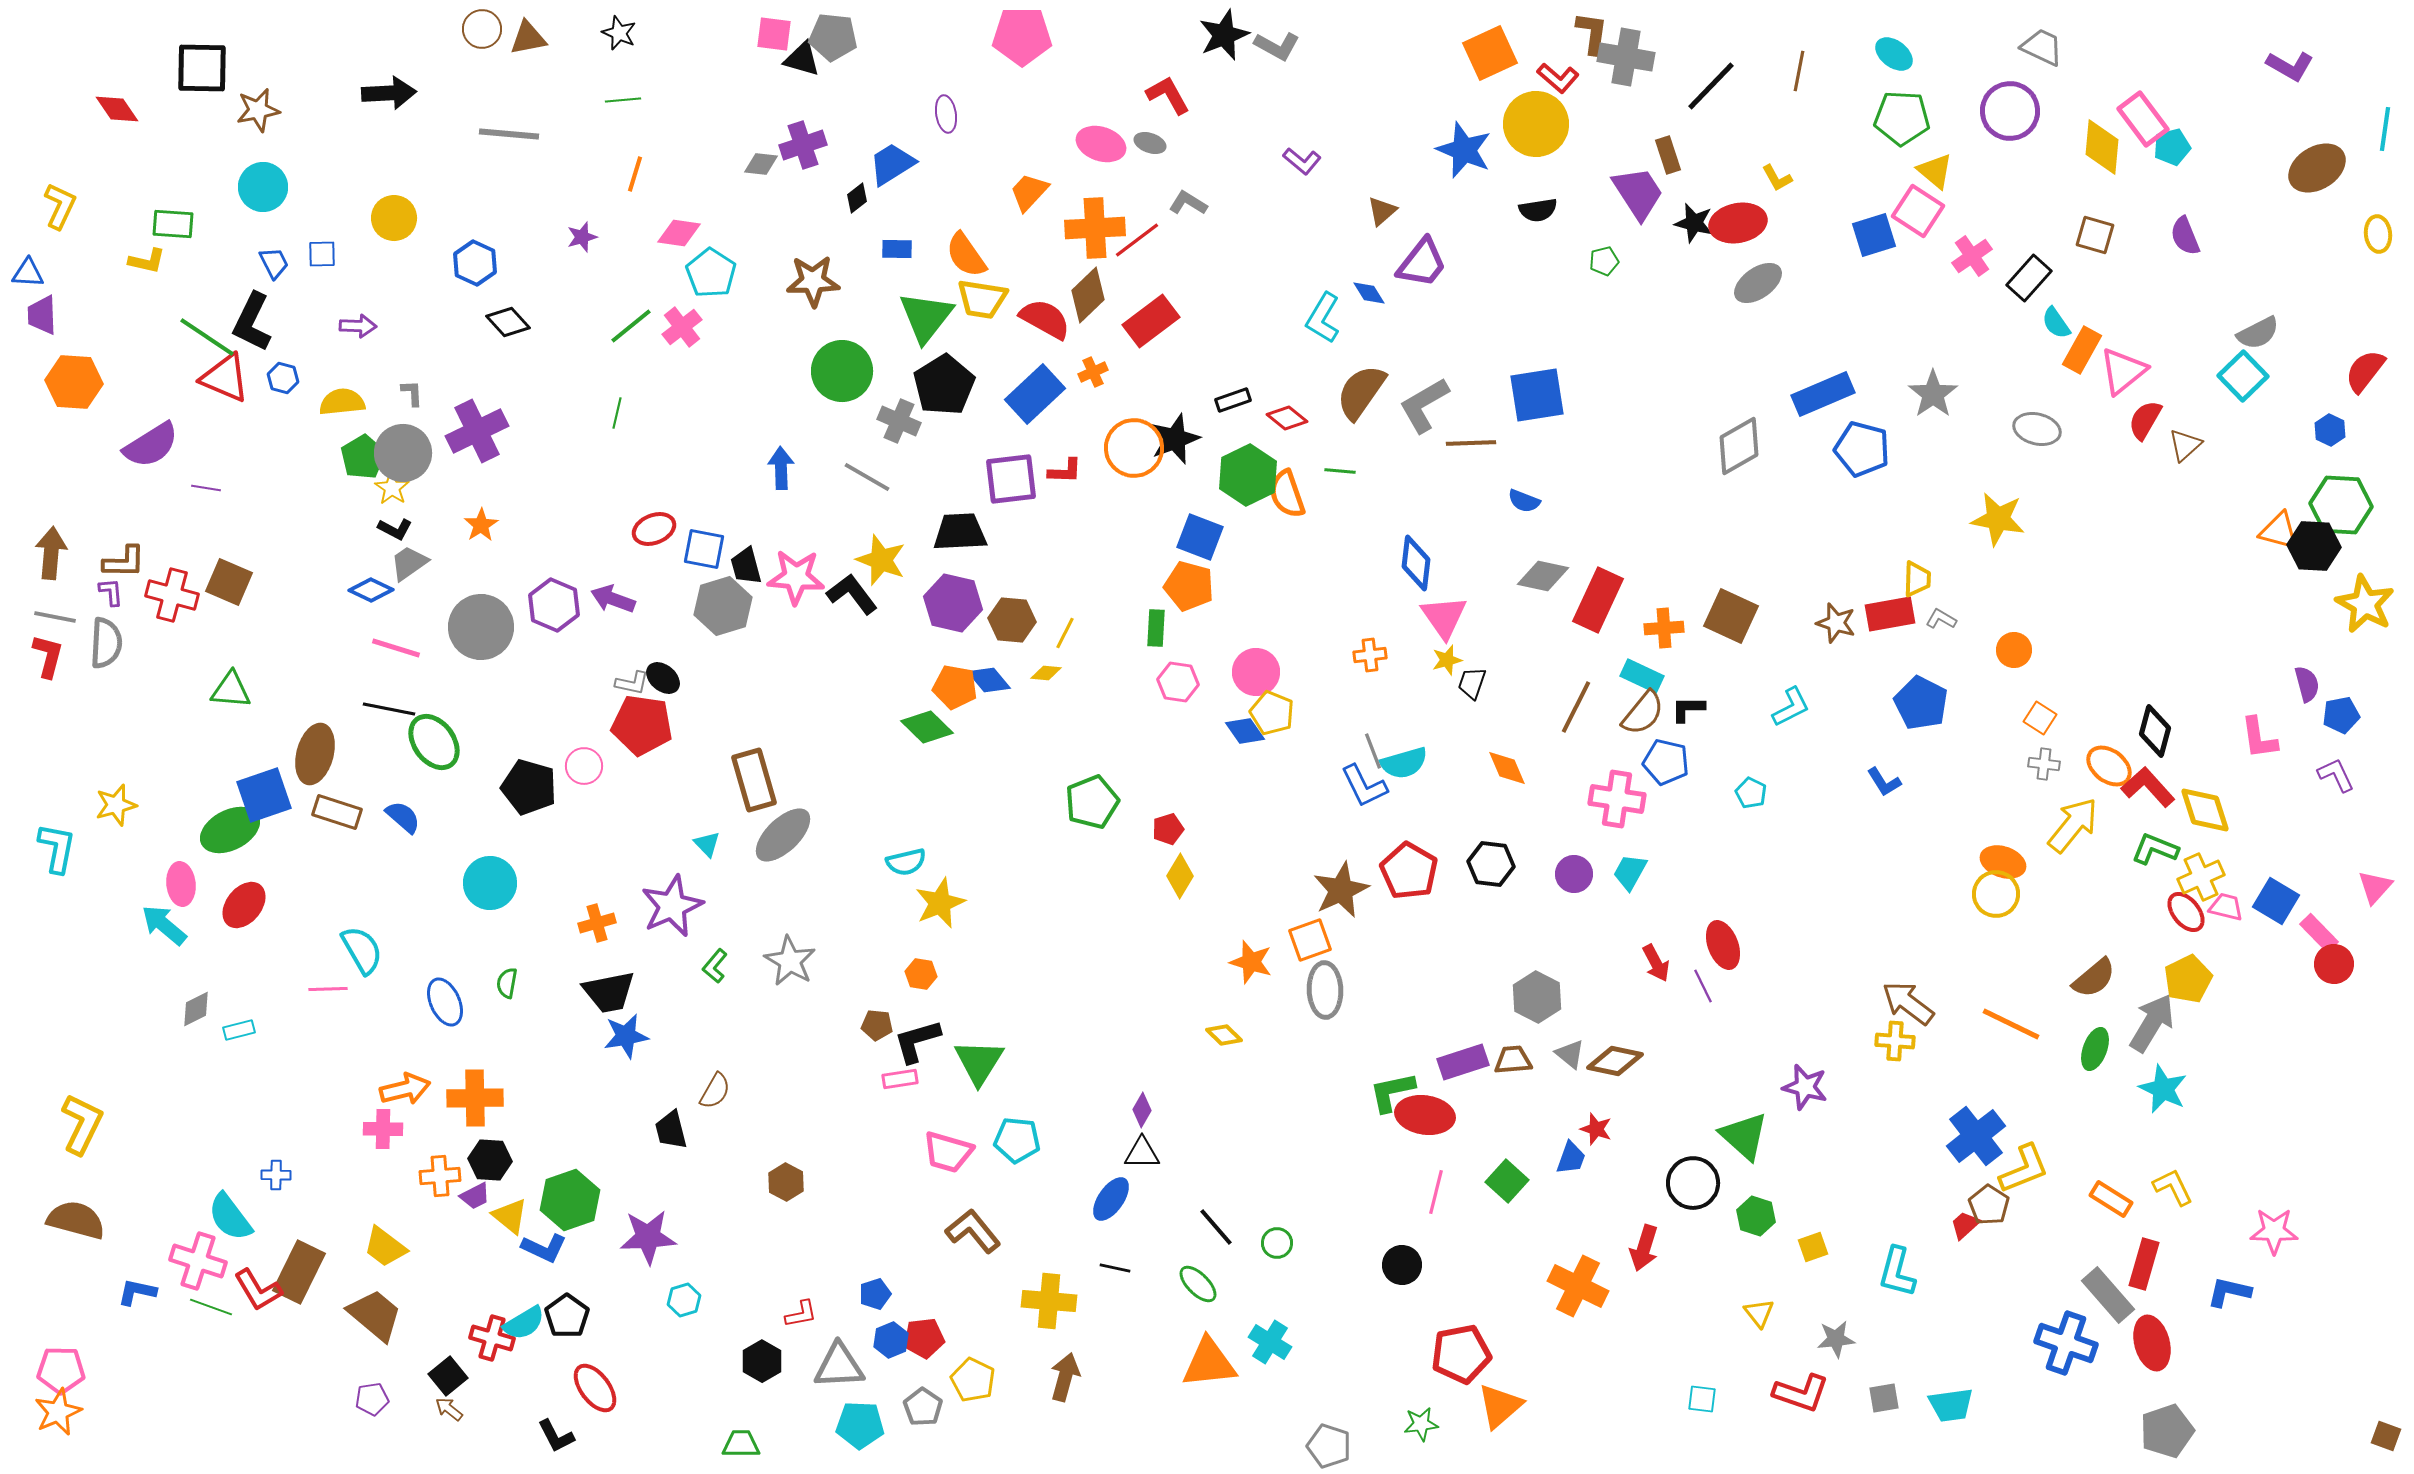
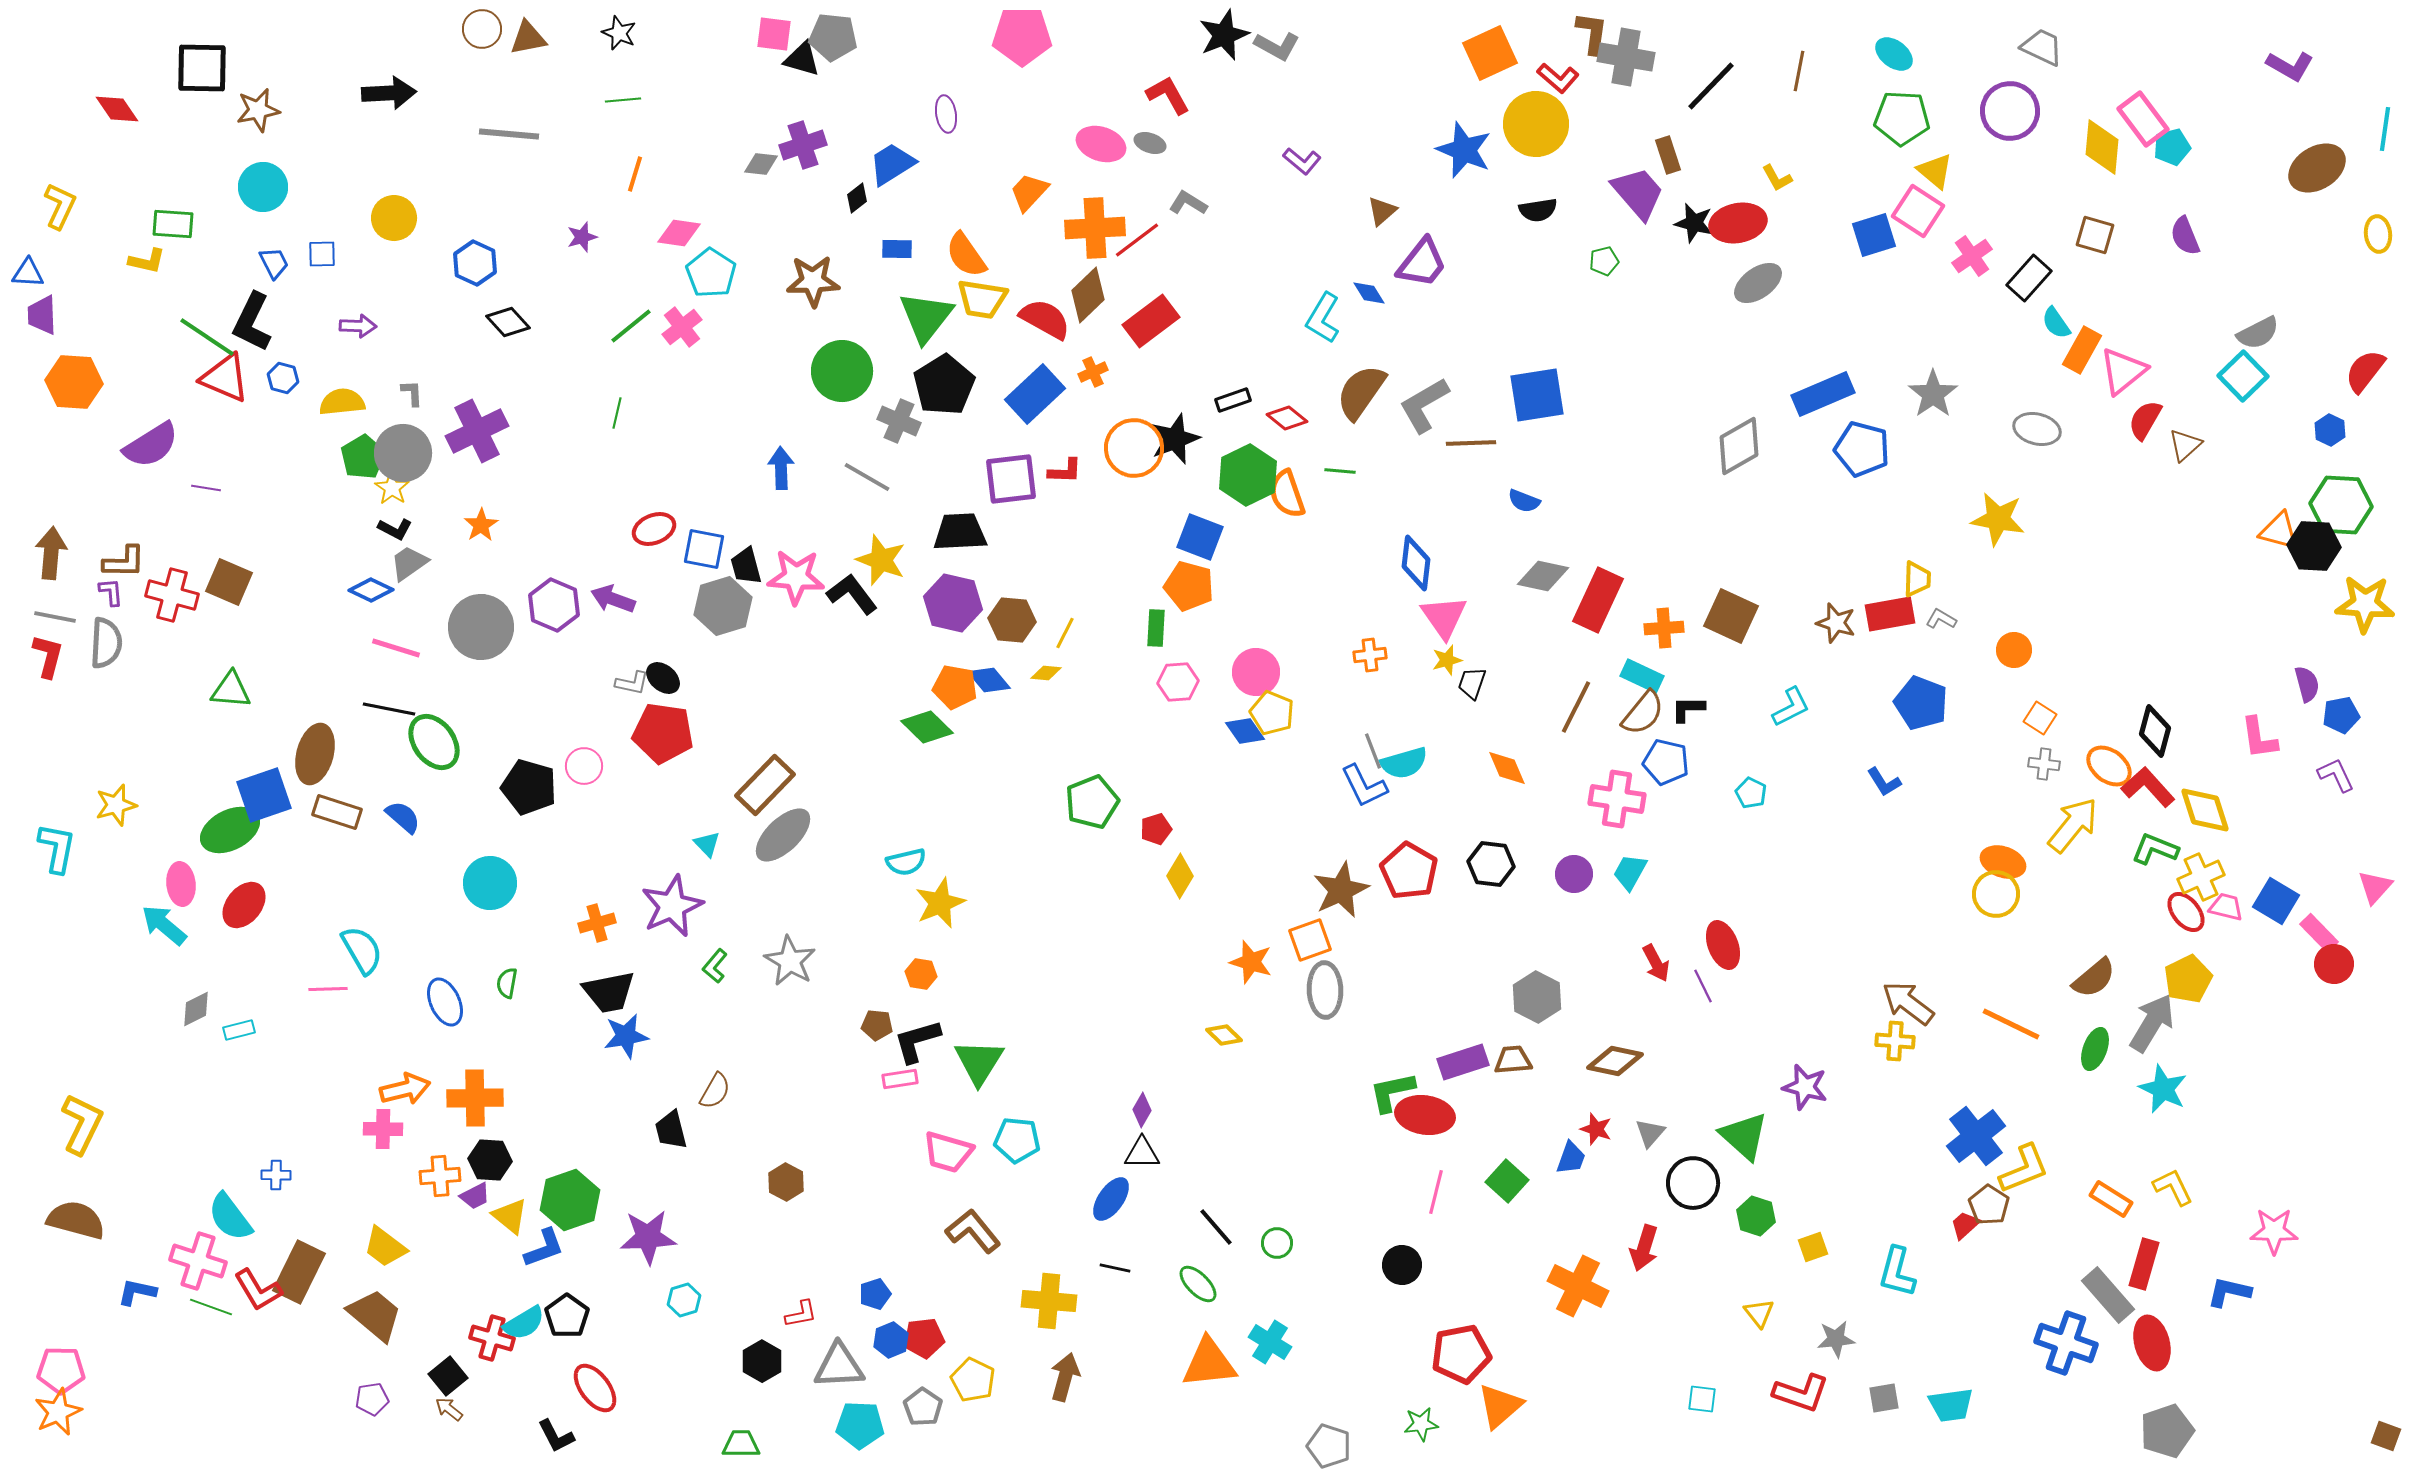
purple trapezoid at (1638, 193): rotated 8 degrees counterclockwise
yellow star at (2365, 604): rotated 24 degrees counterclockwise
pink hexagon at (1178, 682): rotated 12 degrees counterclockwise
blue pentagon at (1921, 703): rotated 6 degrees counterclockwise
red pentagon at (642, 725): moved 21 px right, 8 px down
brown rectangle at (754, 780): moved 11 px right, 5 px down; rotated 60 degrees clockwise
red pentagon at (1168, 829): moved 12 px left
gray triangle at (1570, 1054): moved 80 px right, 79 px down; rotated 32 degrees clockwise
blue L-shape at (544, 1248): rotated 45 degrees counterclockwise
